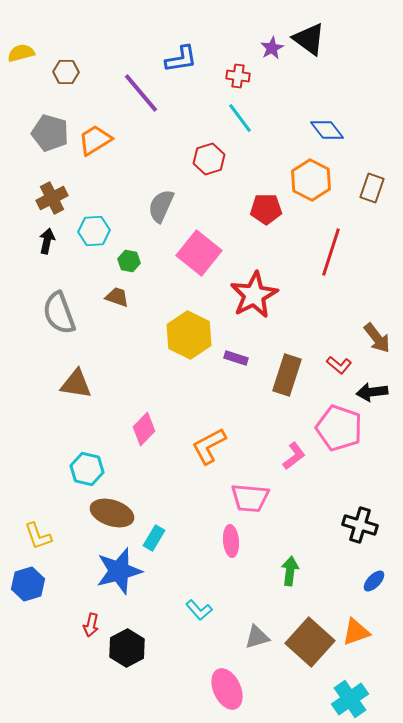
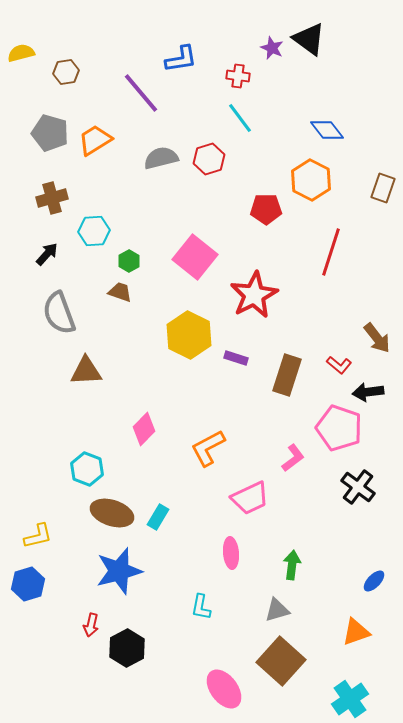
purple star at (272, 48): rotated 20 degrees counterclockwise
brown hexagon at (66, 72): rotated 10 degrees counterclockwise
brown rectangle at (372, 188): moved 11 px right
brown cross at (52, 198): rotated 12 degrees clockwise
gray semicircle at (161, 206): moved 48 px up; rotated 52 degrees clockwise
black arrow at (47, 241): moved 13 px down; rotated 30 degrees clockwise
pink square at (199, 253): moved 4 px left, 4 px down
green hexagon at (129, 261): rotated 20 degrees clockwise
brown trapezoid at (117, 297): moved 3 px right, 5 px up
brown triangle at (76, 384): moved 10 px right, 13 px up; rotated 12 degrees counterclockwise
black arrow at (372, 392): moved 4 px left
orange L-shape at (209, 446): moved 1 px left, 2 px down
pink L-shape at (294, 456): moved 1 px left, 2 px down
cyan hexagon at (87, 469): rotated 8 degrees clockwise
pink trapezoid at (250, 498): rotated 30 degrees counterclockwise
black cross at (360, 525): moved 2 px left, 38 px up; rotated 20 degrees clockwise
yellow L-shape at (38, 536): rotated 84 degrees counterclockwise
cyan rectangle at (154, 538): moved 4 px right, 21 px up
pink ellipse at (231, 541): moved 12 px down
green arrow at (290, 571): moved 2 px right, 6 px up
cyan L-shape at (199, 610): moved 2 px right, 3 px up; rotated 52 degrees clockwise
gray triangle at (257, 637): moved 20 px right, 27 px up
brown square at (310, 642): moved 29 px left, 19 px down
pink ellipse at (227, 689): moved 3 px left; rotated 12 degrees counterclockwise
